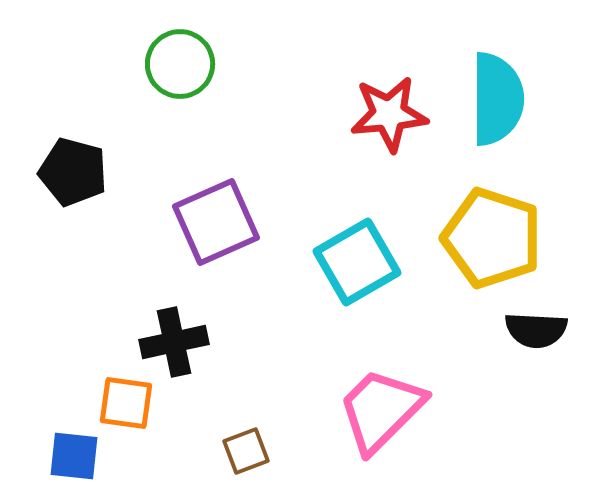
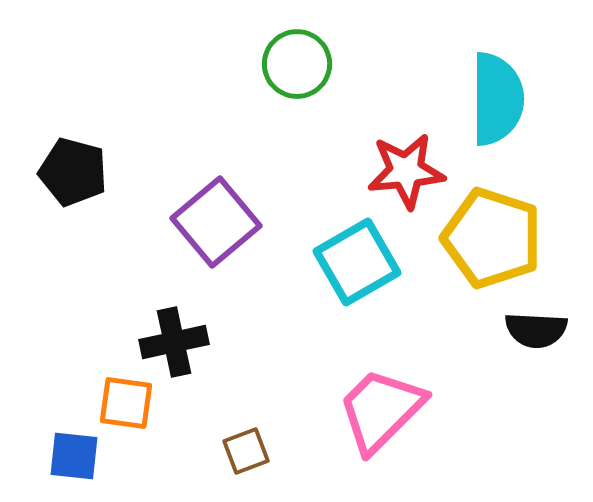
green circle: moved 117 px right
red star: moved 17 px right, 57 px down
purple square: rotated 16 degrees counterclockwise
